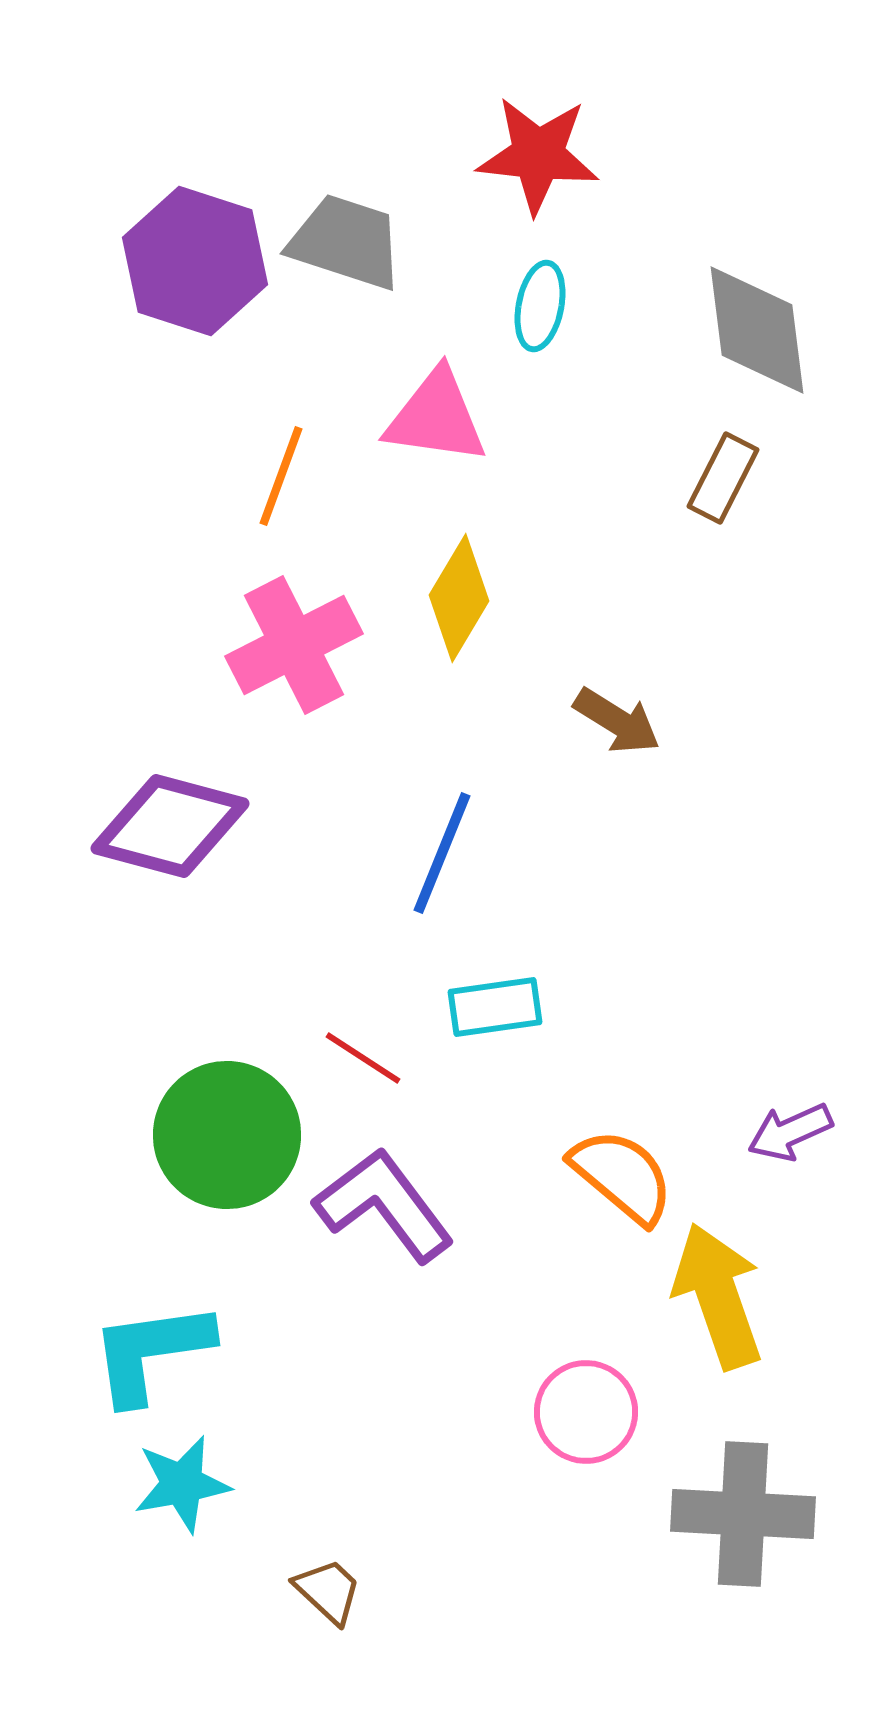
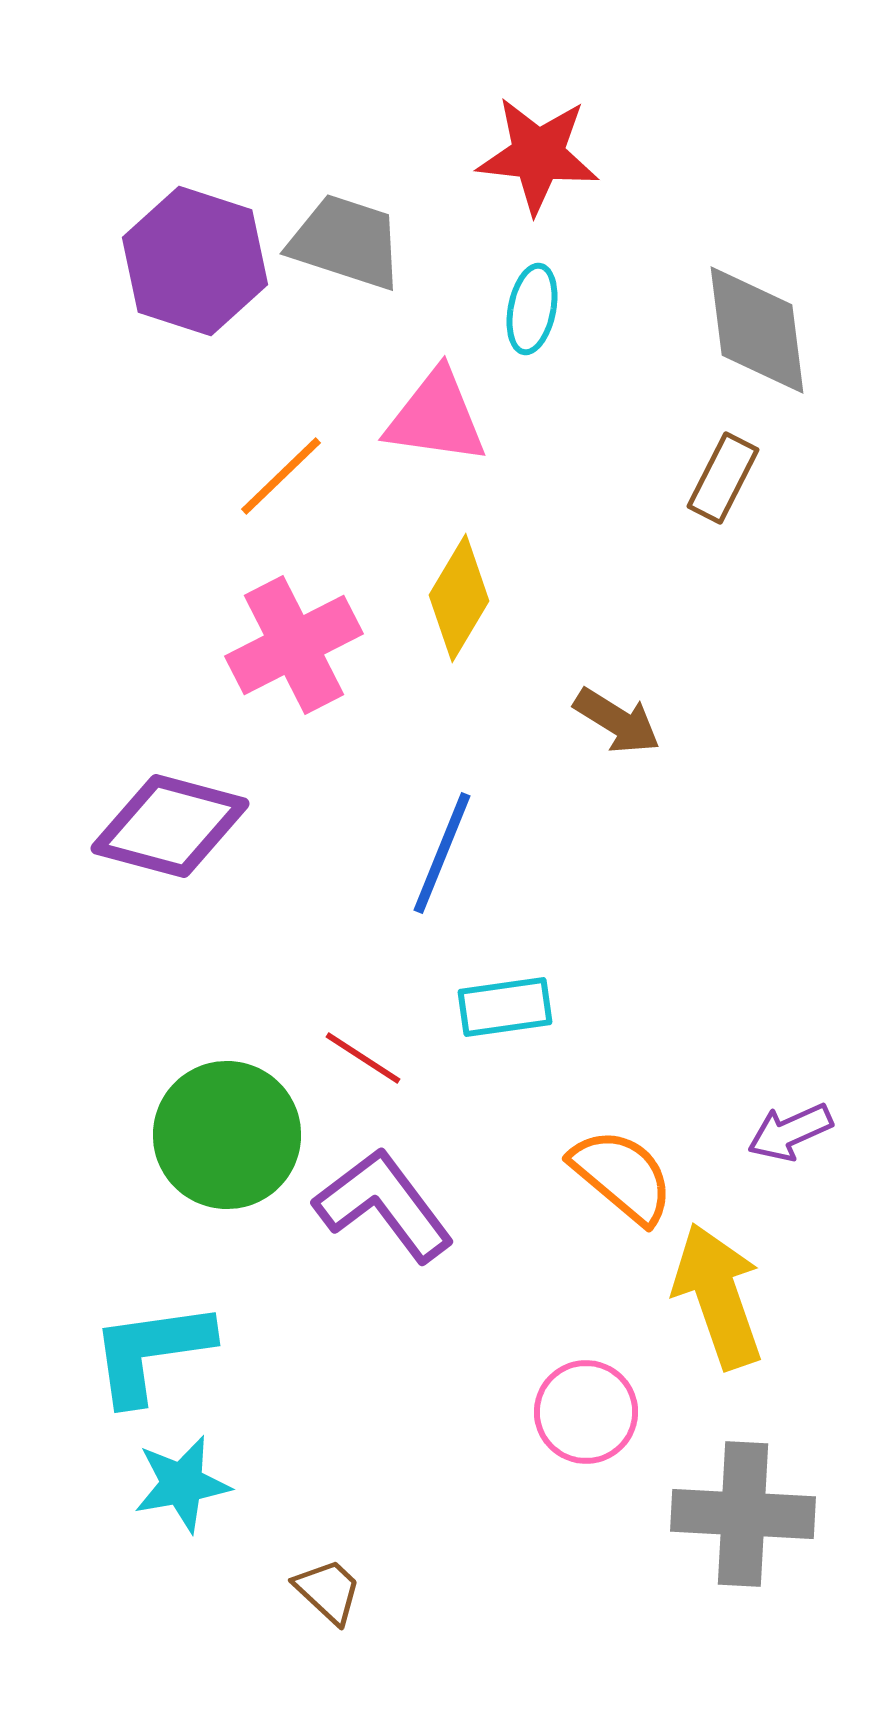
cyan ellipse: moved 8 px left, 3 px down
orange line: rotated 26 degrees clockwise
cyan rectangle: moved 10 px right
